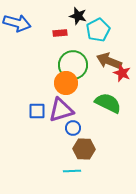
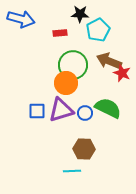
black star: moved 2 px right, 2 px up; rotated 12 degrees counterclockwise
blue arrow: moved 4 px right, 4 px up
green semicircle: moved 5 px down
blue circle: moved 12 px right, 15 px up
